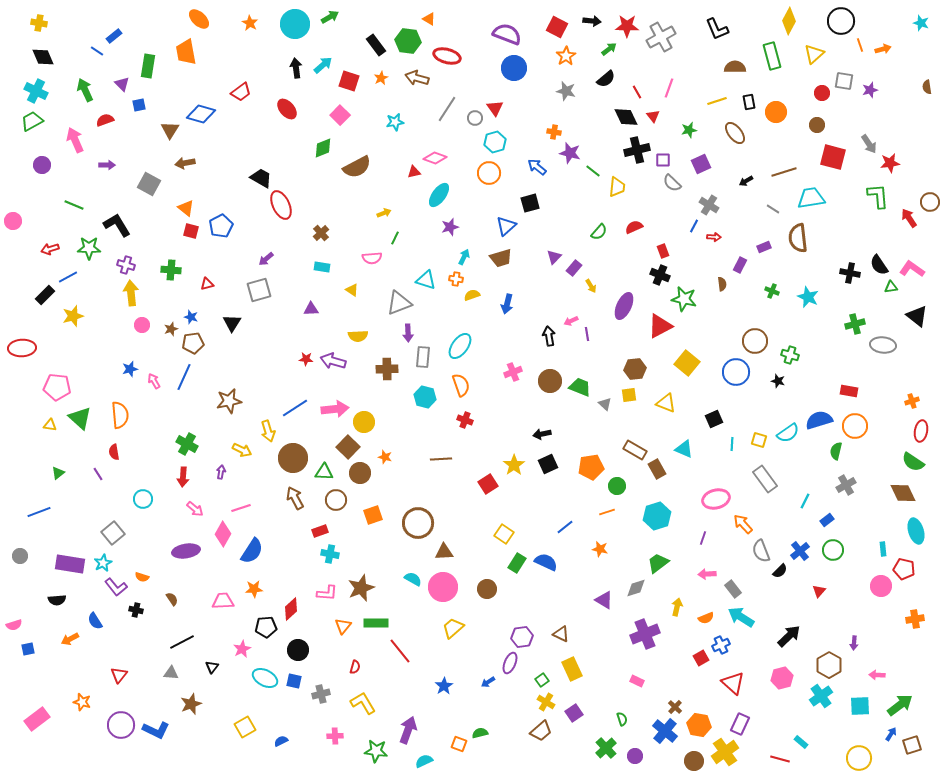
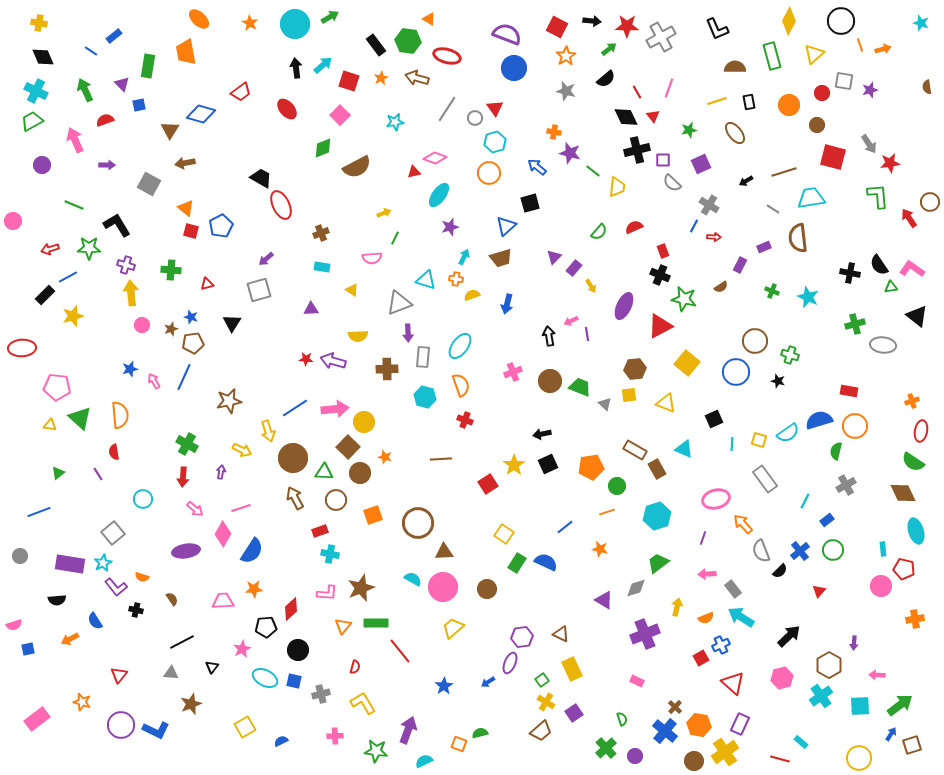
blue line at (97, 51): moved 6 px left
orange circle at (776, 112): moved 13 px right, 7 px up
brown cross at (321, 233): rotated 21 degrees clockwise
brown semicircle at (722, 284): moved 1 px left, 3 px down; rotated 64 degrees clockwise
